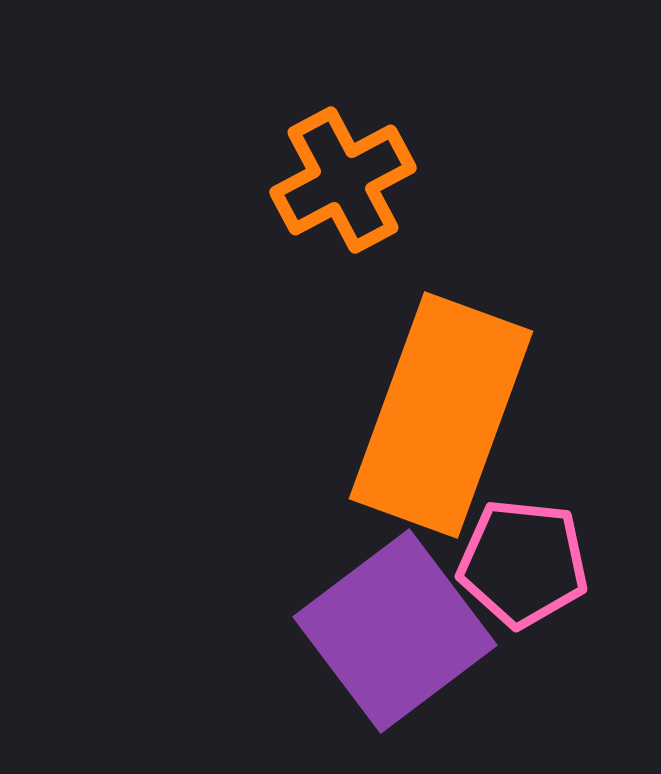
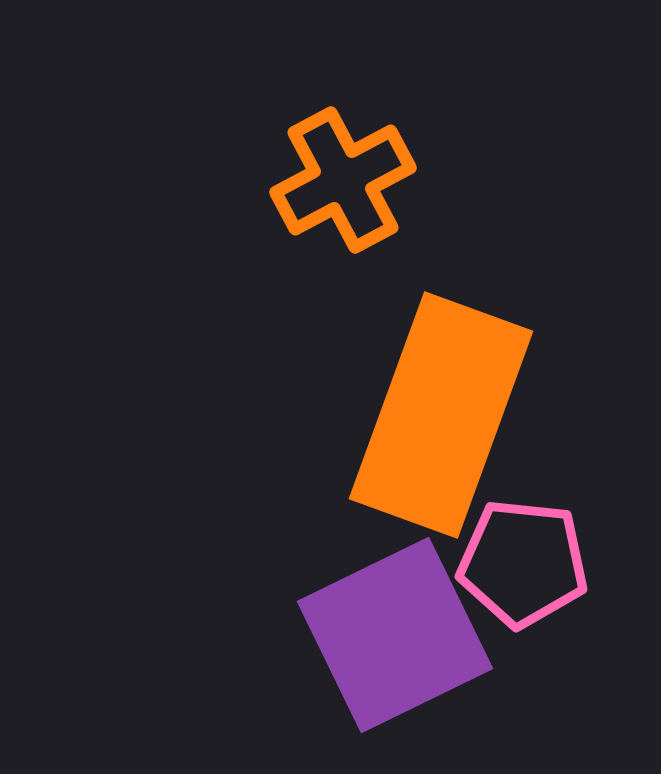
purple square: moved 4 px down; rotated 11 degrees clockwise
